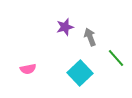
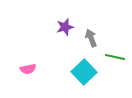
gray arrow: moved 1 px right, 1 px down
green line: moved 1 px left, 1 px up; rotated 36 degrees counterclockwise
cyan square: moved 4 px right, 1 px up
